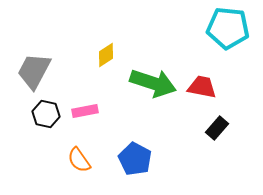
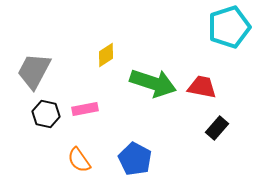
cyan pentagon: moved 1 px right, 1 px up; rotated 24 degrees counterclockwise
pink rectangle: moved 2 px up
